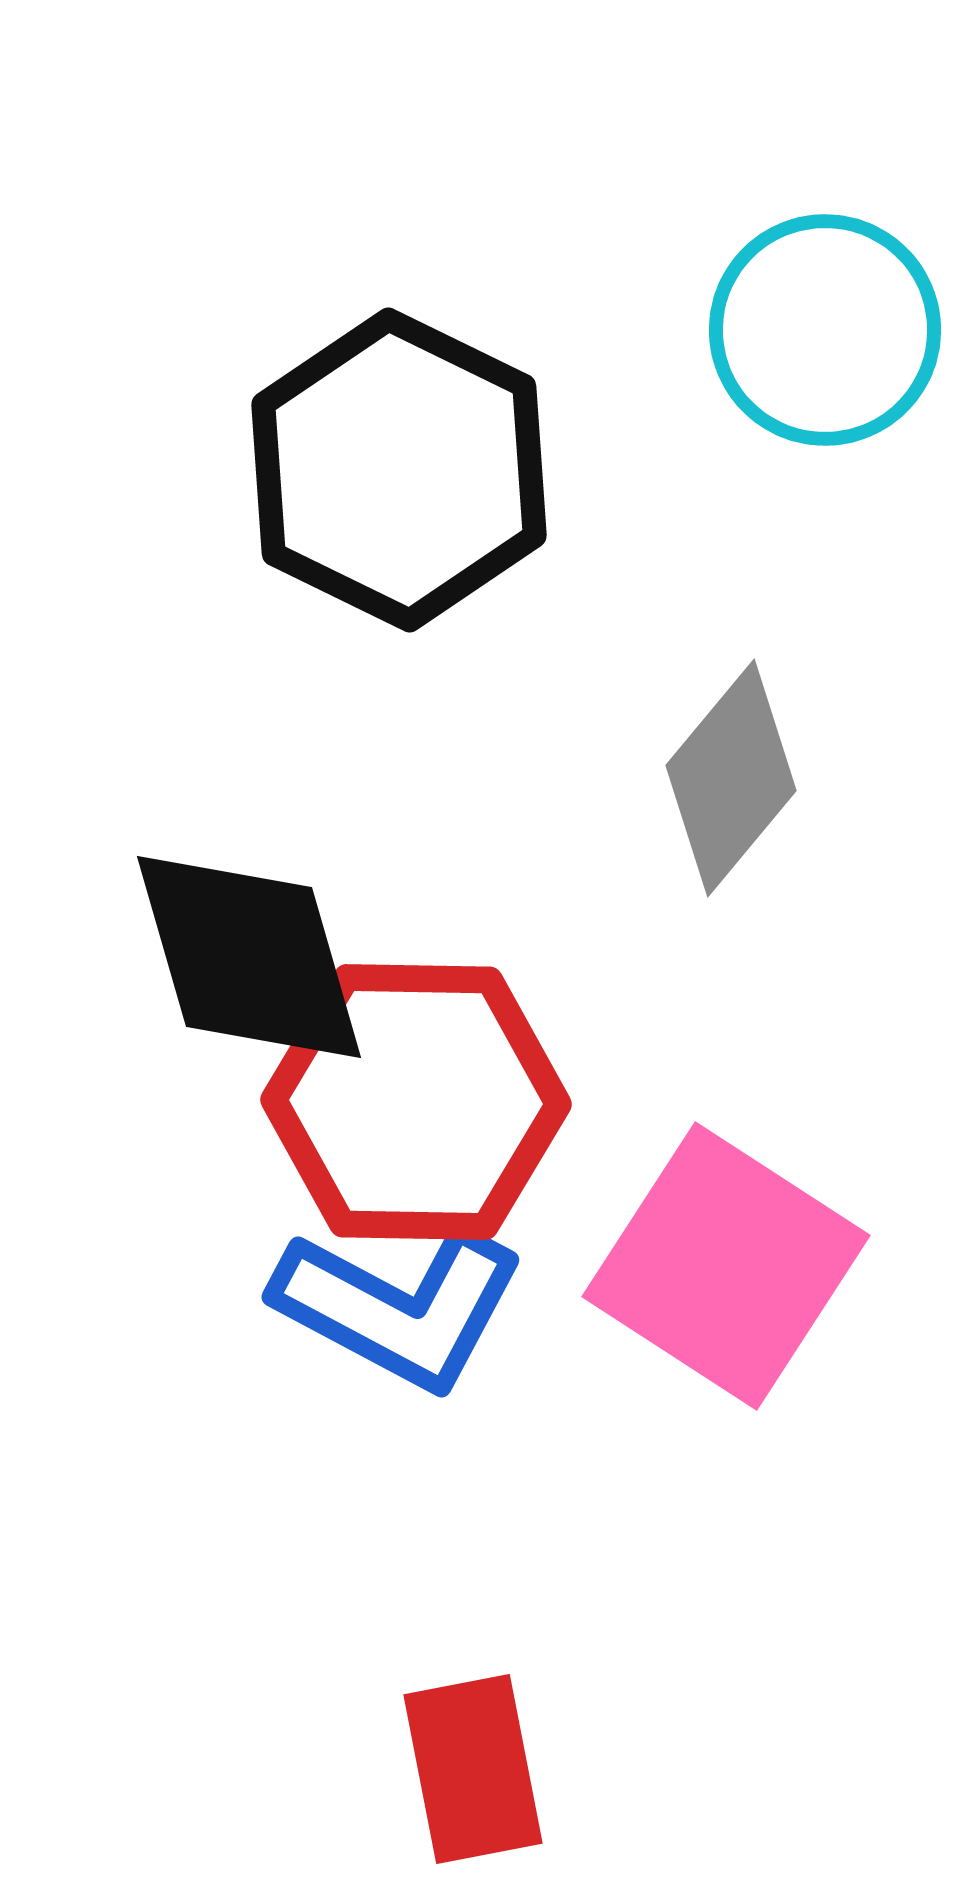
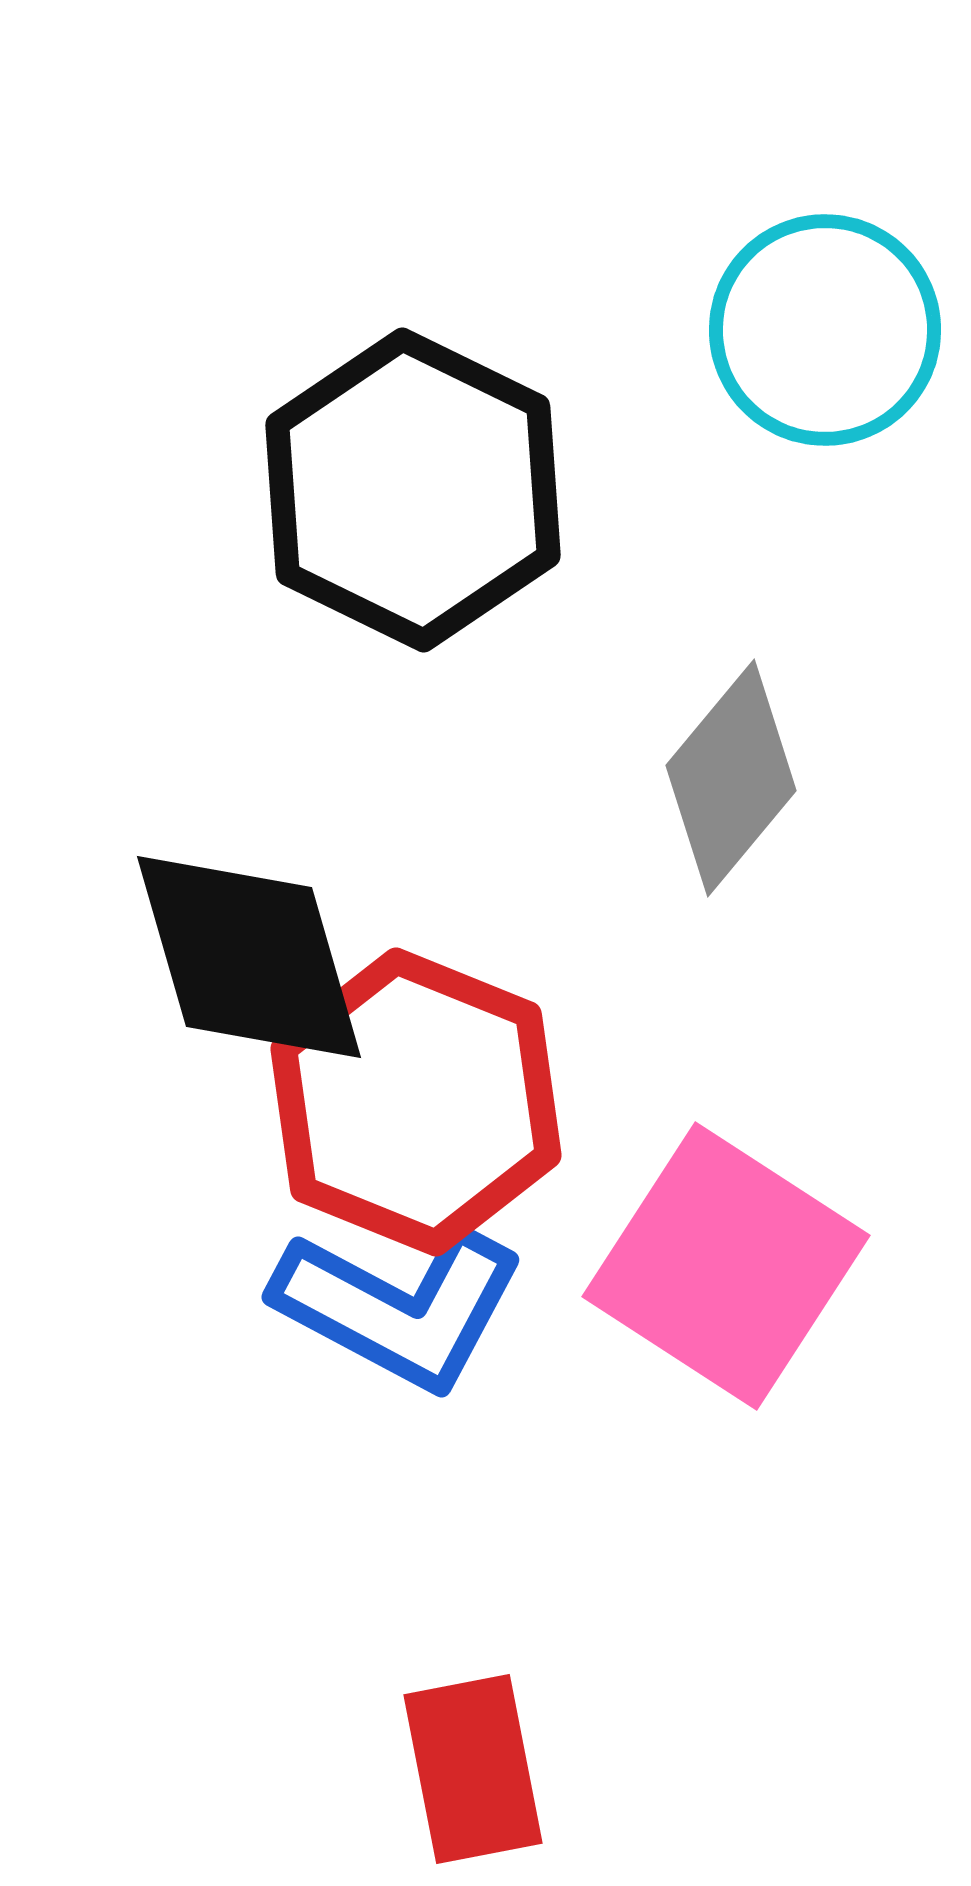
black hexagon: moved 14 px right, 20 px down
red hexagon: rotated 21 degrees clockwise
